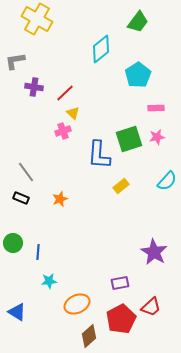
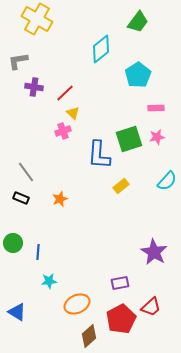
gray L-shape: moved 3 px right
